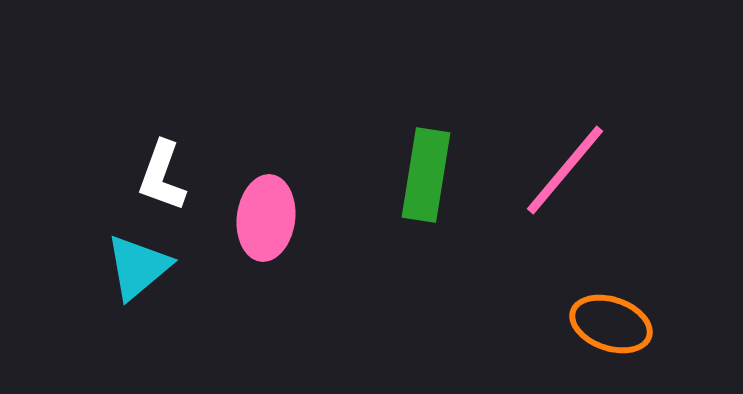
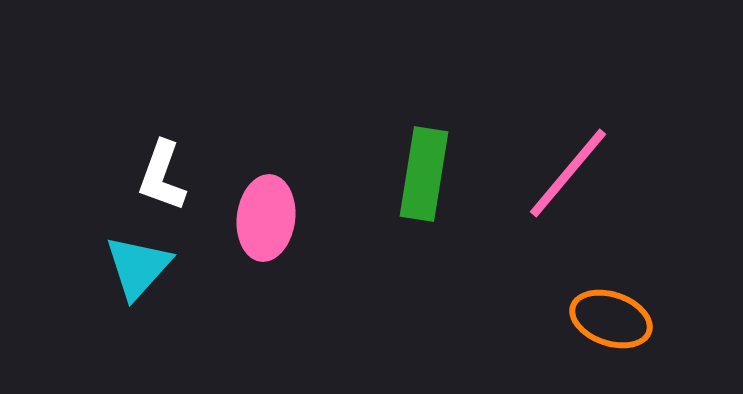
pink line: moved 3 px right, 3 px down
green rectangle: moved 2 px left, 1 px up
cyan triangle: rotated 8 degrees counterclockwise
orange ellipse: moved 5 px up
